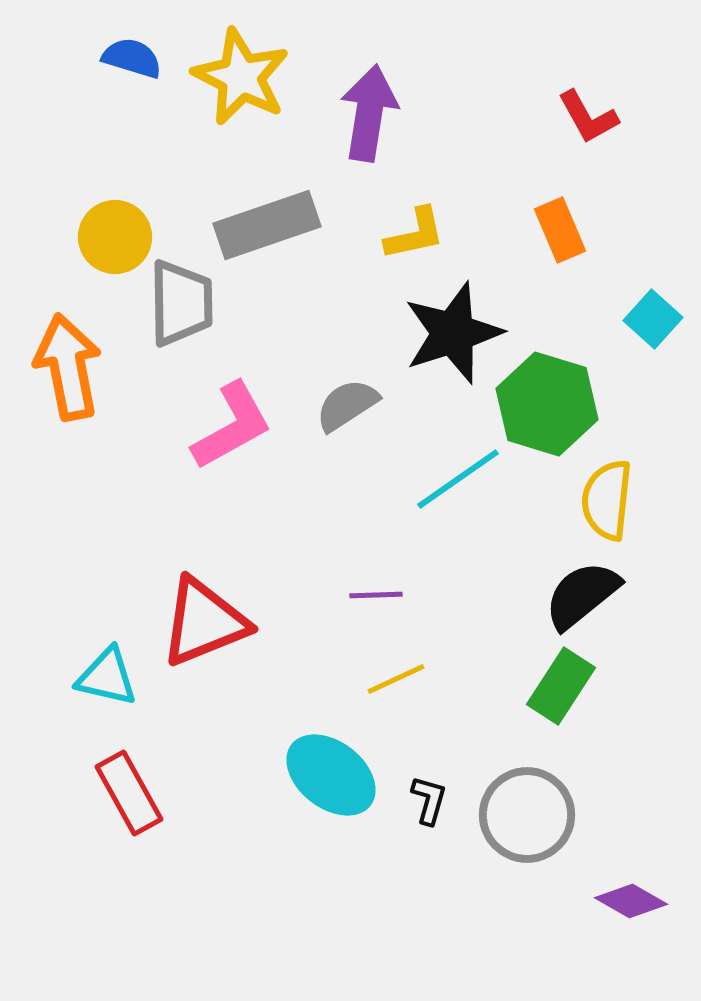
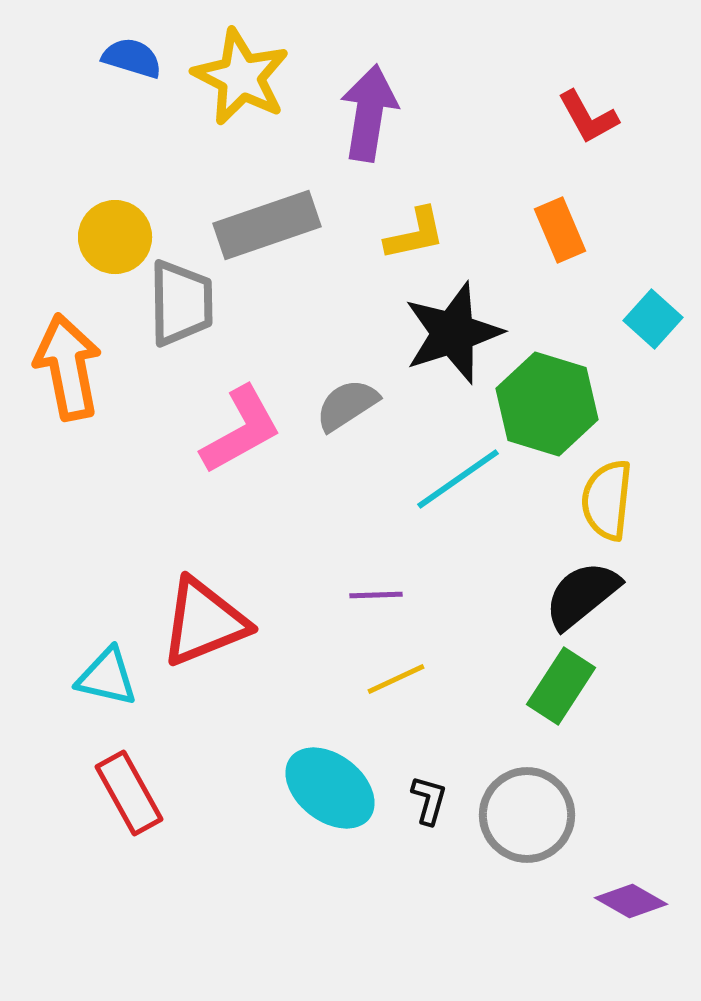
pink L-shape: moved 9 px right, 4 px down
cyan ellipse: moved 1 px left, 13 px down
